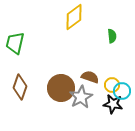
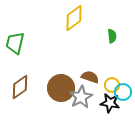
yellow diamond: moved 1 px down
brown diamond: rotated 35 degrees clockwise
cyan circle: moved 1 px right, 1 px down
black star: moved 3 px left, 1 px up
